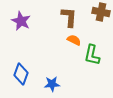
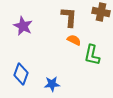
purple star: moved 2 px right, 5 px down
